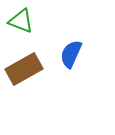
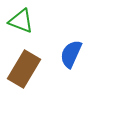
brown rectangle: rotated 30 degrees counterclockwise
